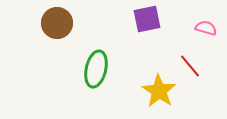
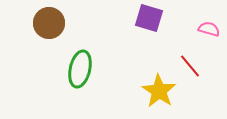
purple square: moved 2 px right, 1 px up; rotated 28 degrees clockwise
brown circle: moved 8 px left
pink semicircle: moved 3 px right, 1 px down
green ellipse: moved 16 px left
